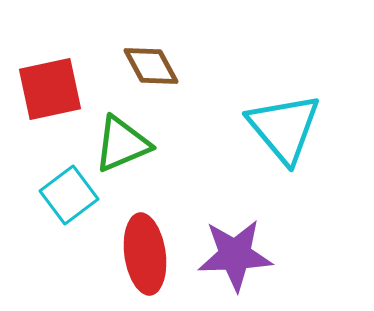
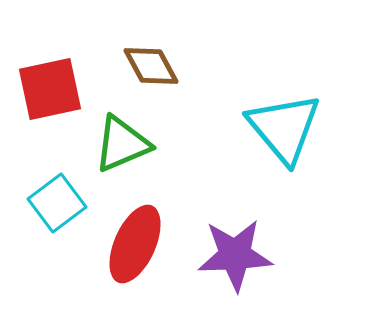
cyan square: moved 12 px left, 8 px down
red ellipse: moved 10 px left, 10 px up; rotated 32 degrees clockwise
